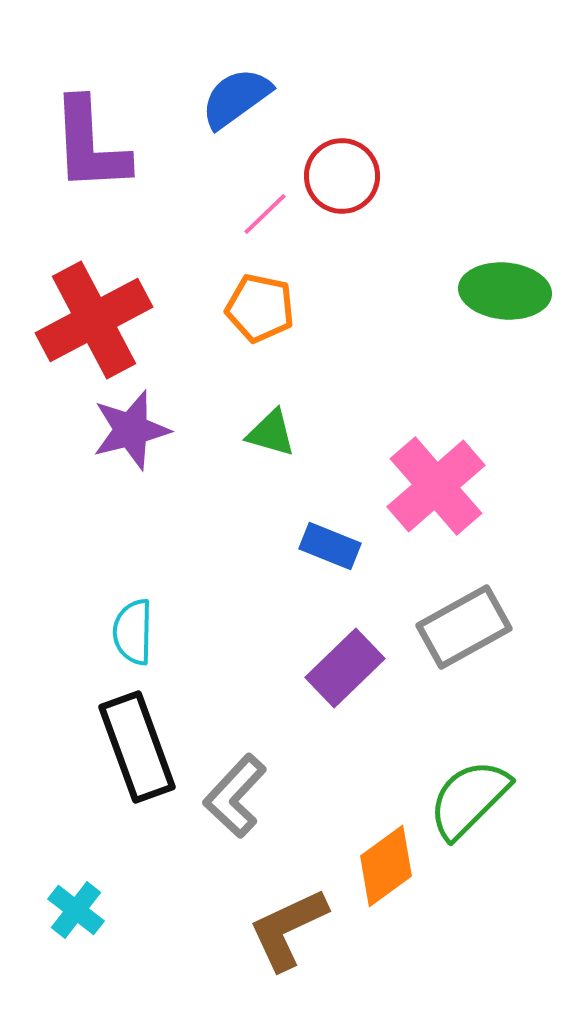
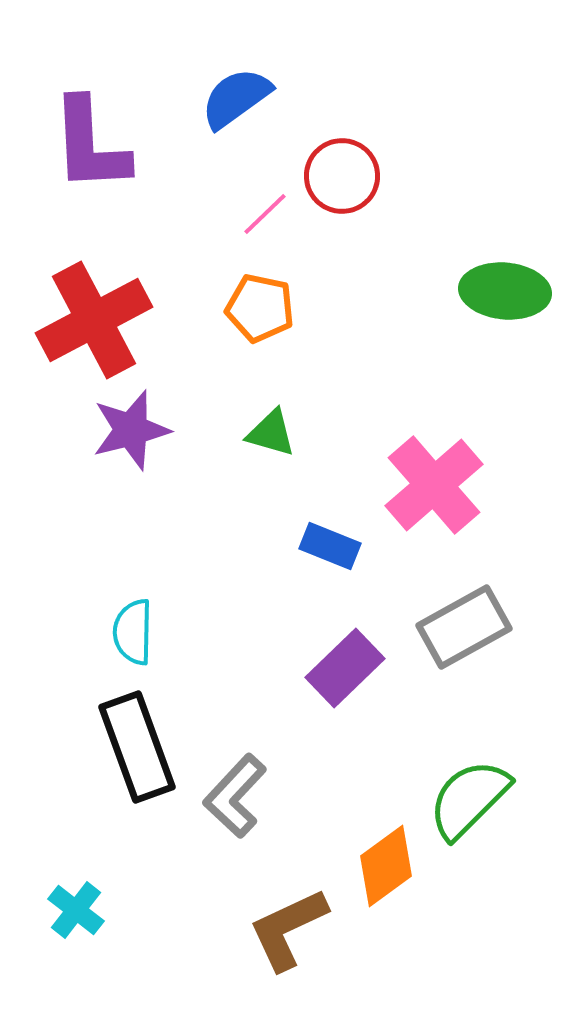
pink cross: moved 2 px left, 1 px up
